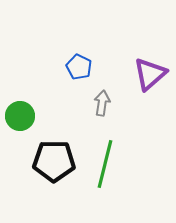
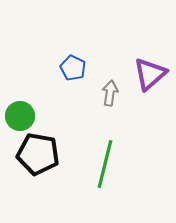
blue pentagon: moved 6 px left, 1 px down
gray arrow: moved 8 px right, 10 px up
black pentagon: moved 16 px left, 7 px up; rotated 9 degrees clockwise
